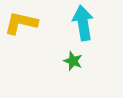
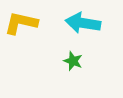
cyan arrow: rotated 72 degrees counterclockwise
